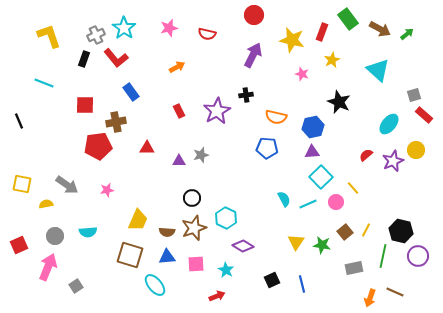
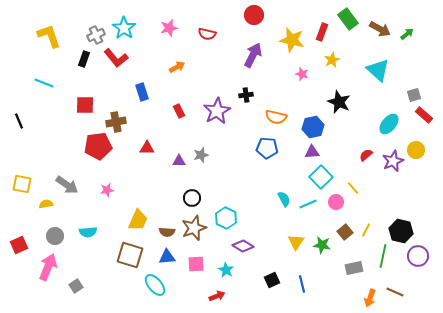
blue rectangle at (131, 92): moved 11 px right; rotated 18 degrees clockwise
